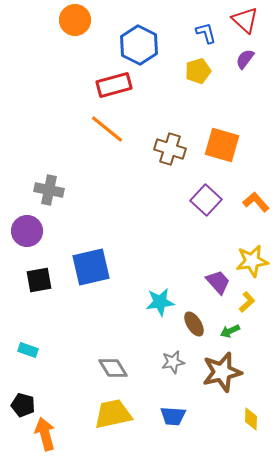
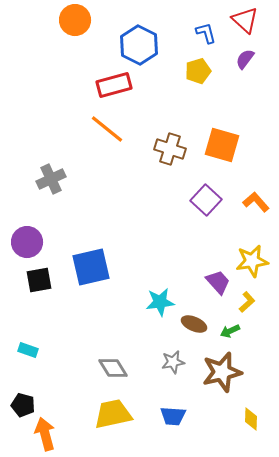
gray cross: moved 2 px right, 11 px up; rotated 36 degrees counterclockwise
purple circle: moved 11 px down
brown ellipse: rotated 35 degrees counterclockwise
